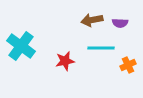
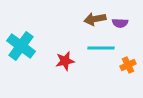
brown arrow: moved 3 px right, 1 px up
